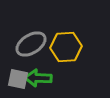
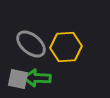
gray ellipse: rotated 72 degrees clockwise
green arrow: moved 1 px left
